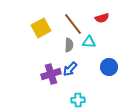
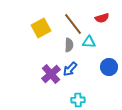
purple cross: rotated 24 degrees counterclockwise
